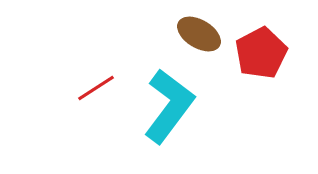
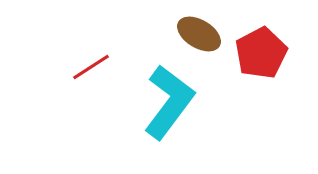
red line: moved 5 px left, 21 px up
cyan L-shape: moved 4 px up
